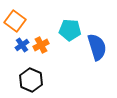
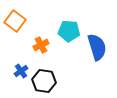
cyan pentagon: moved 1 px left, 1 px down
blue cross: moved 1 px left, 26 px down
black hexagon: moved 13 px right, 1 px down; rotated 15 degrees counterclockwise
